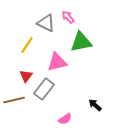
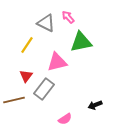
black arrow: rotated 64 degrees counterclockwise
